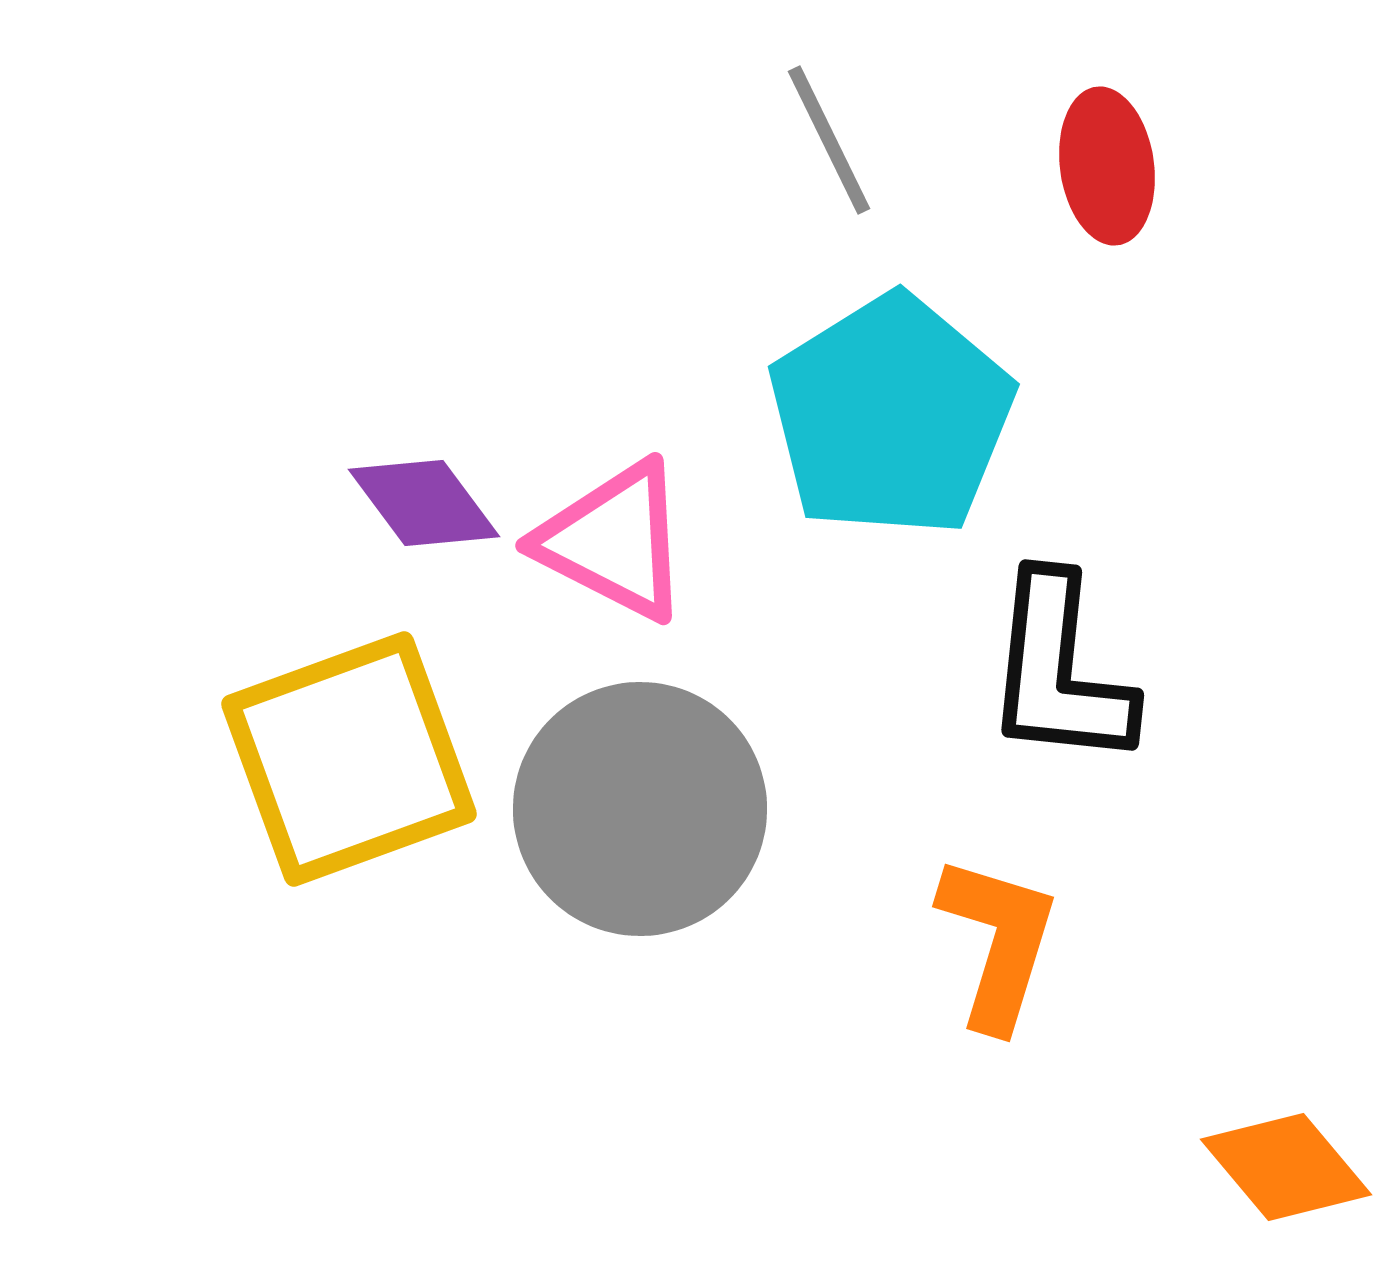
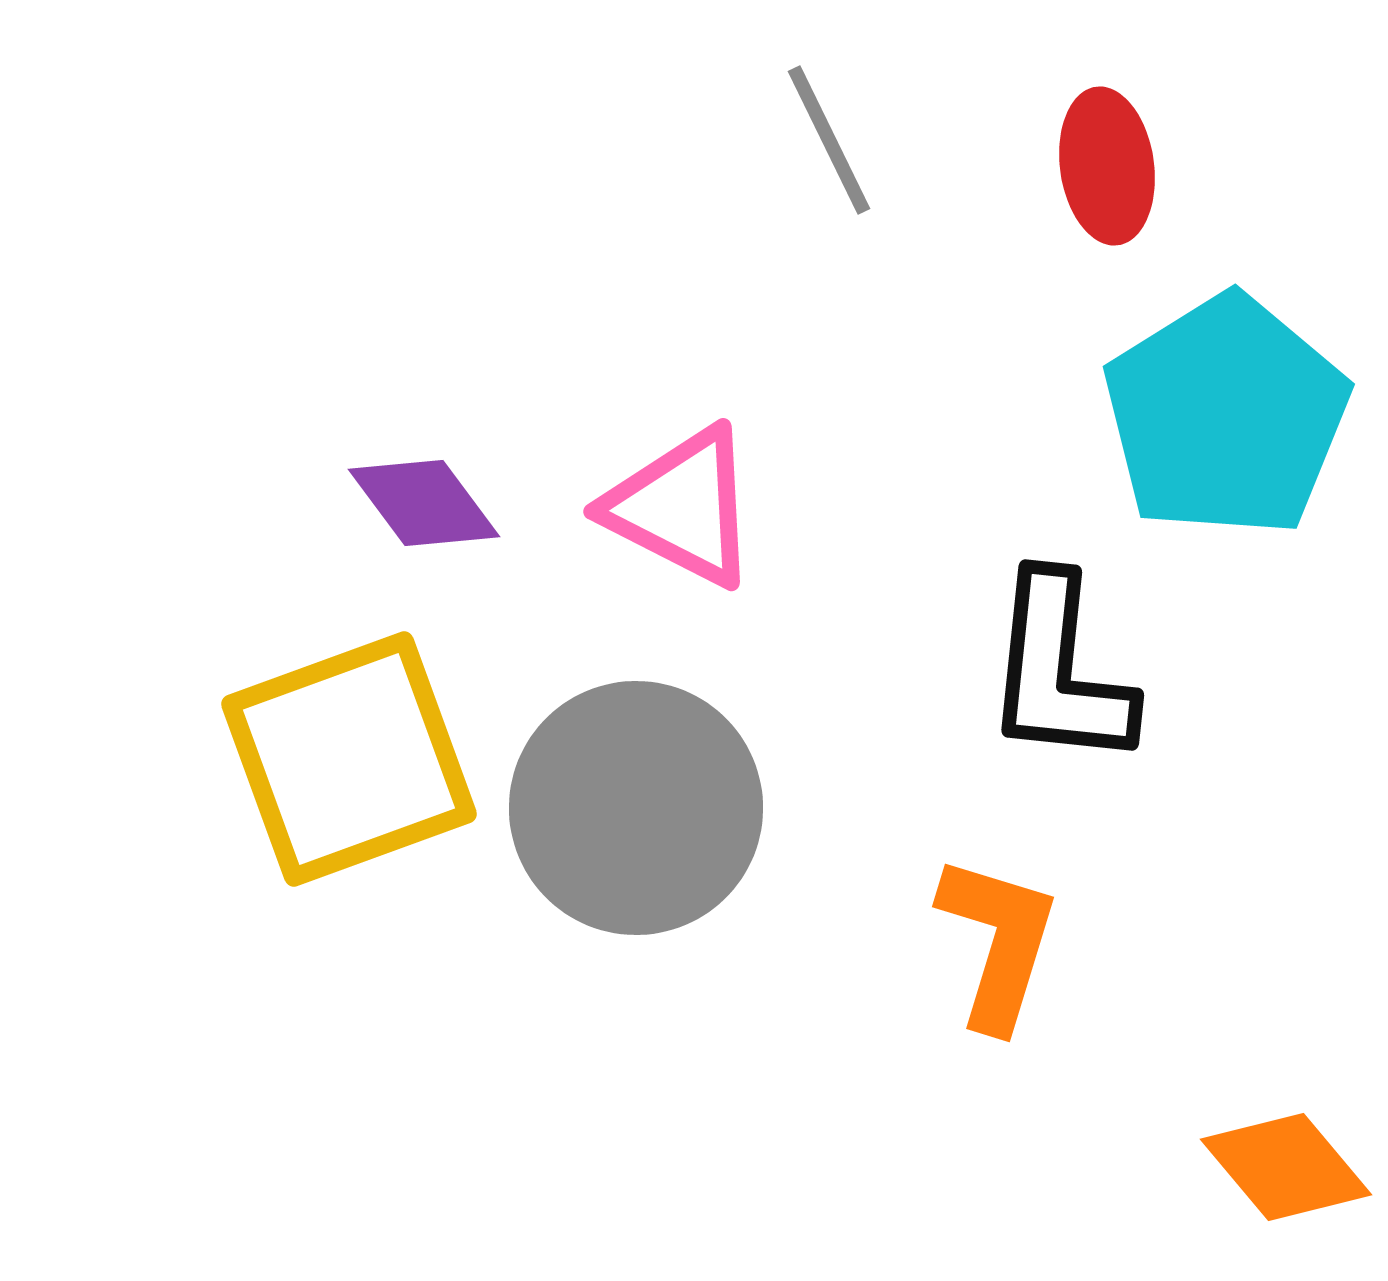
cyan pentagon: moved 335 px right
pink triangle: moved 68 px right, 34 px up
gray circle: moved 4 px left, 1 px up
